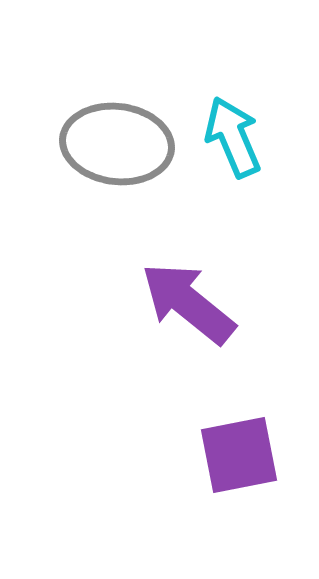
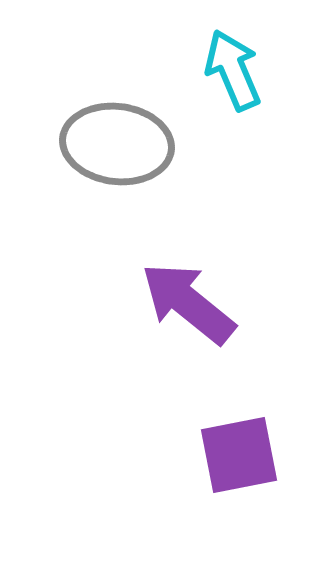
cyan arrow: moved 67 px up
